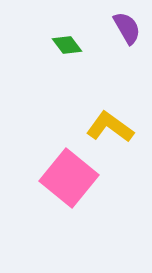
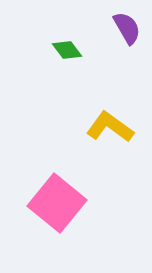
green diamond: moved 5 px down
pink square: moved 12 px left, 25 px down
